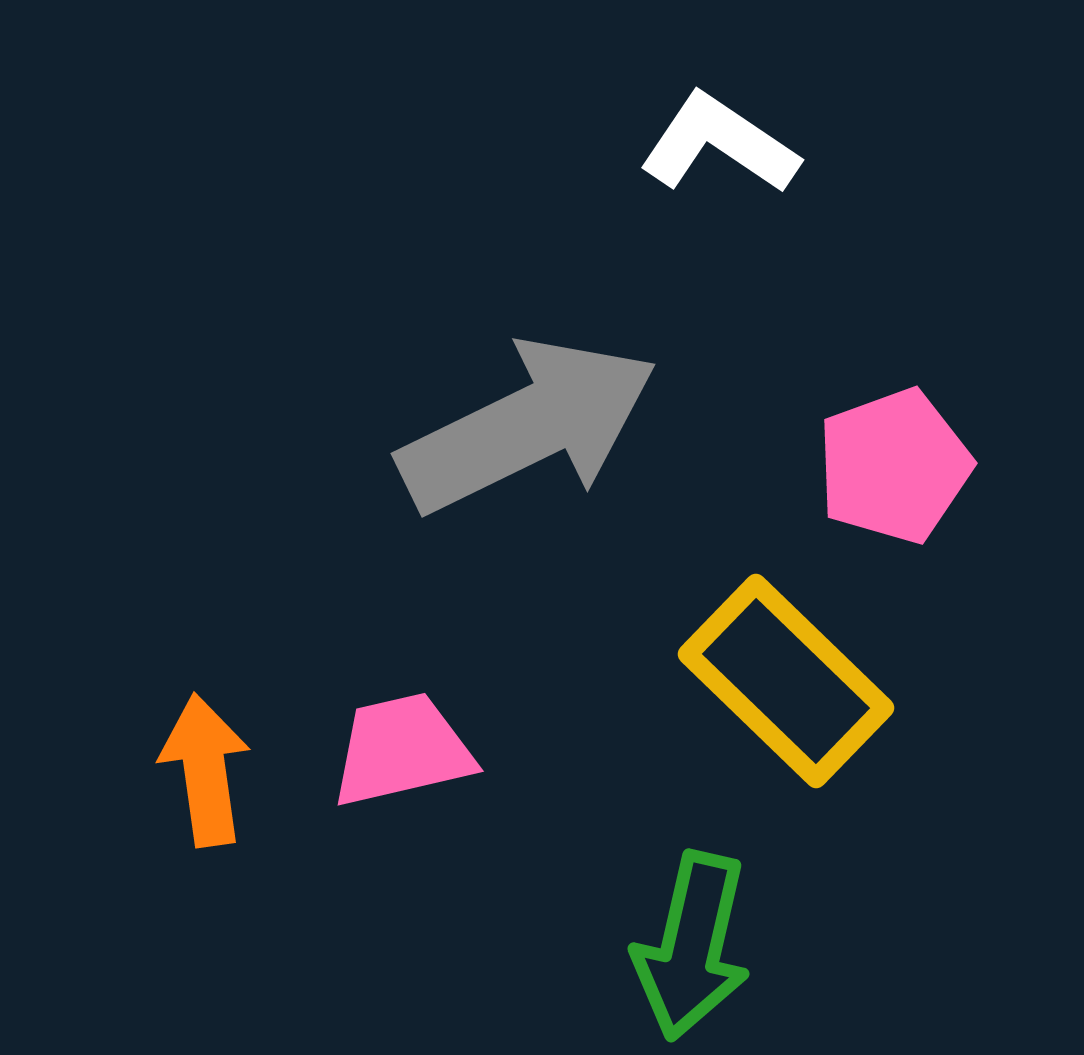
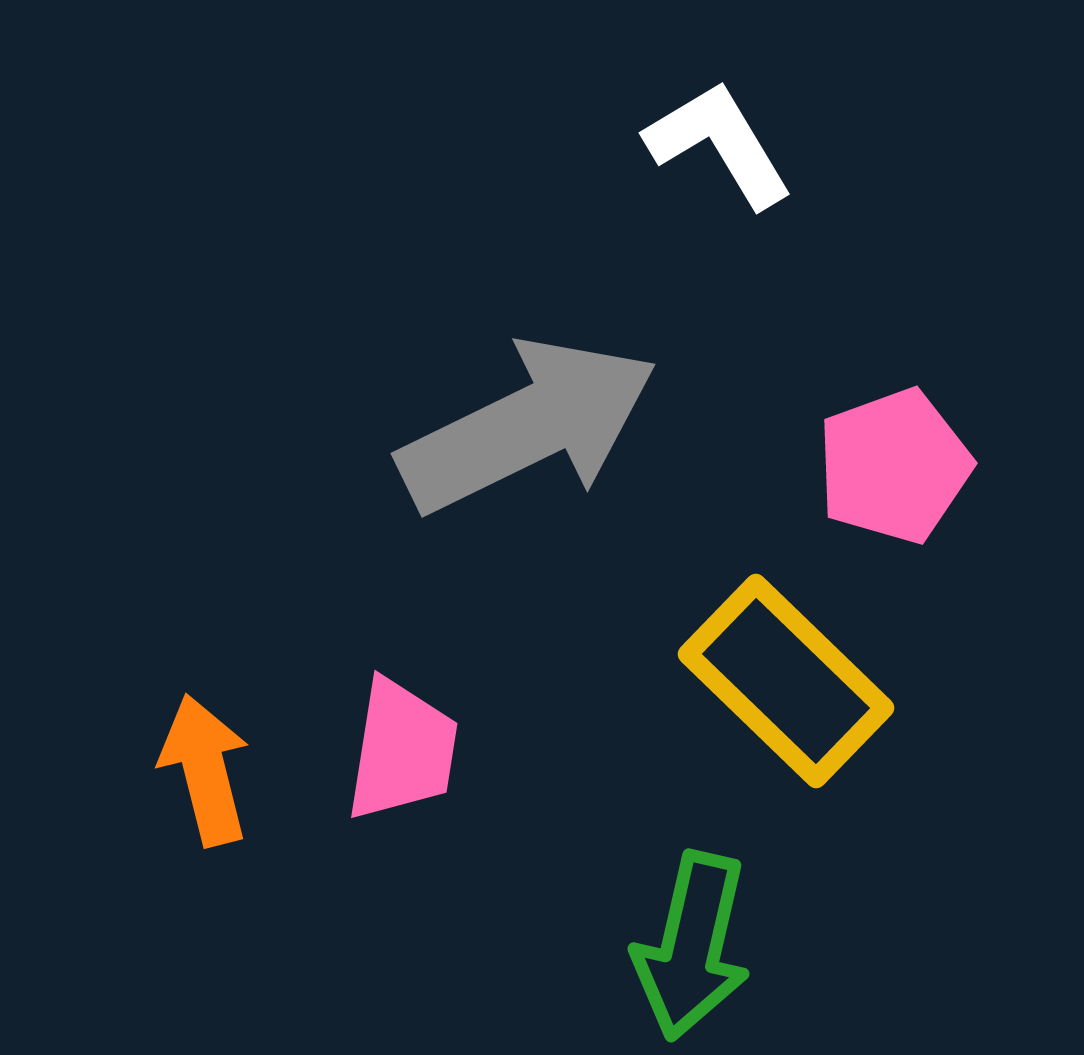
white L-shape: rotated 25 degrees clockwise
pink trapezoid: rotated 112 degrees clockwise
orange arrow: rotated 6 degrees counterclockwise
